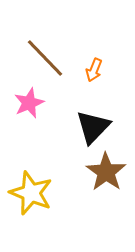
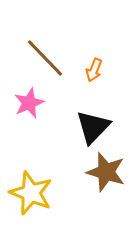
brown star: rotated 18 degrees counterclockwise
